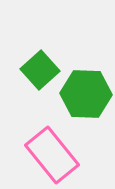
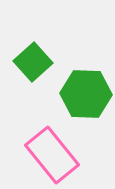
green square: moved 7 px left, 8 px up
